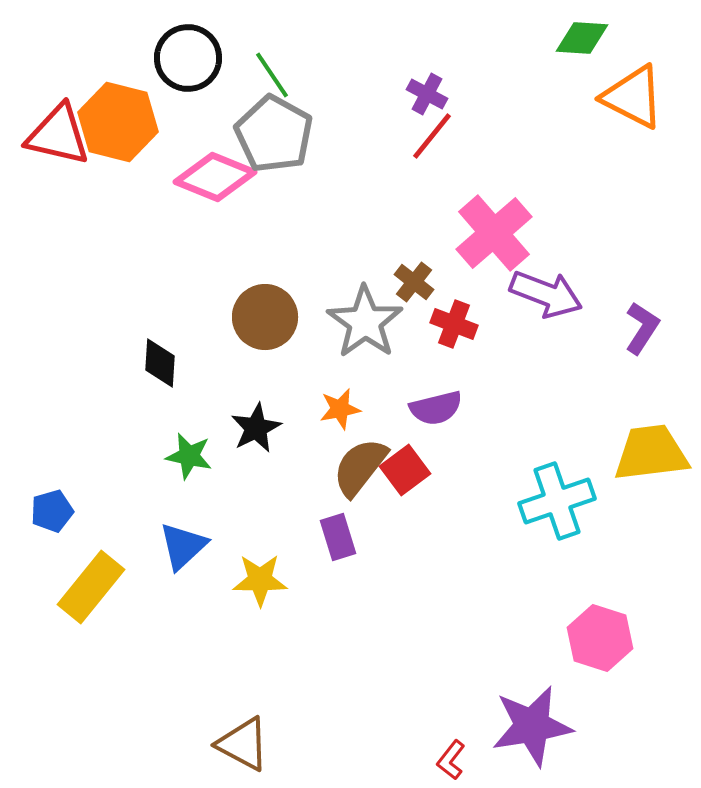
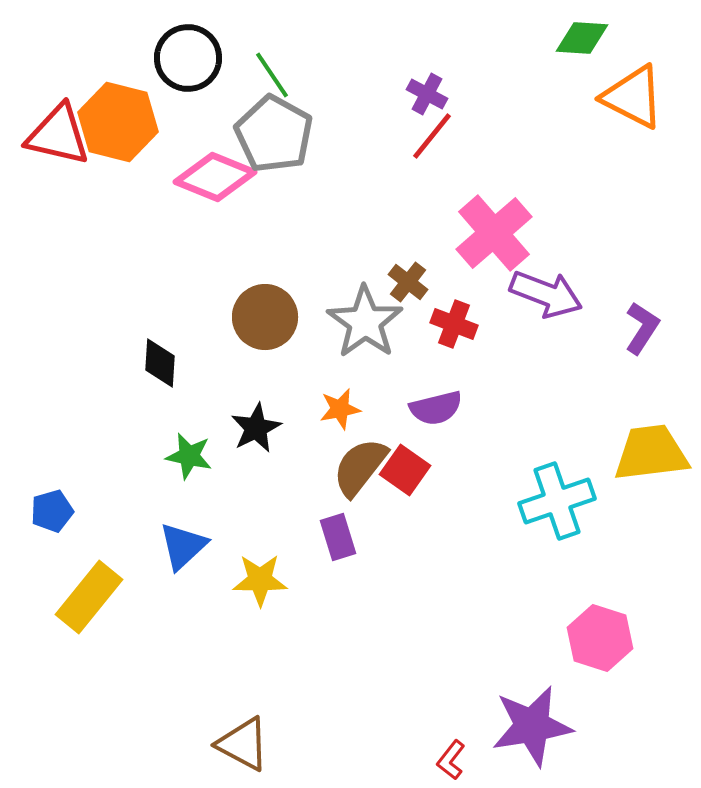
brown cross: moved 6 px left
red square: rotated 18 degrees counterclockwise
yellow rectangle: moved 2 px left, 10 px down
